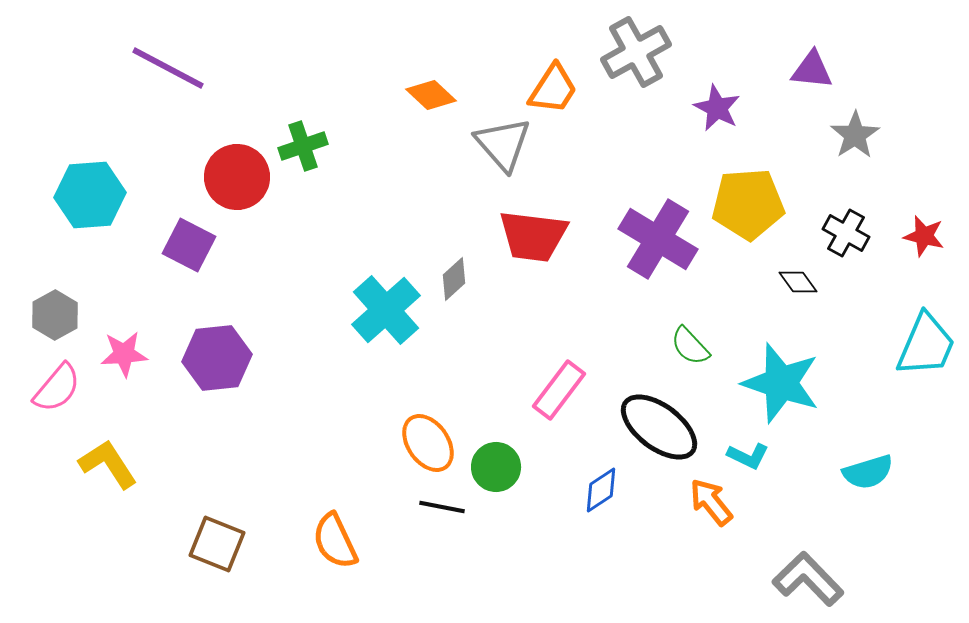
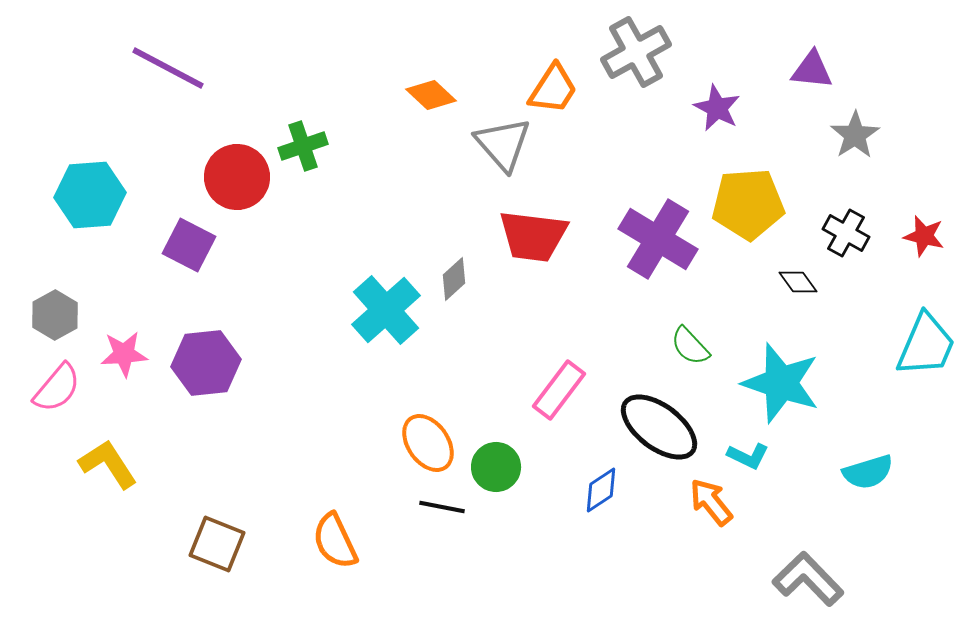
purple hexagon: moved 11 px left, 5 px down
